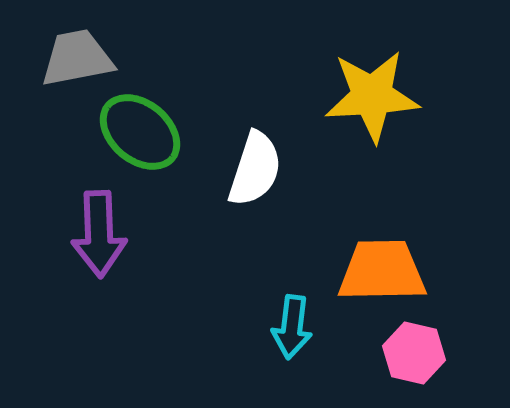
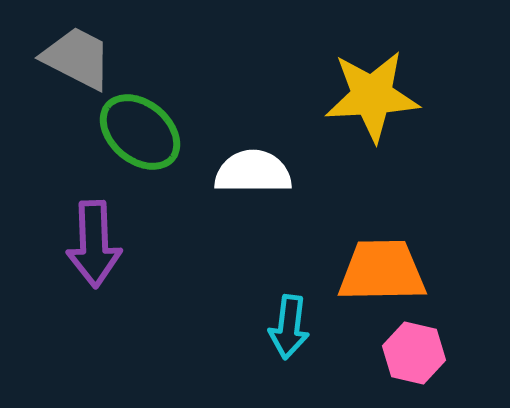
gray trapezoid: rotated 38 degrees clockwise
white semicircle: moved 2 px left, 3 px down; rotated 108 degrees counterclockwise
purple arrow: moved 5 px left, 10 px down
cyan arrow: moved 3 px left
